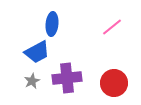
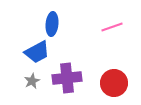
pink line: rotated 20 degrees clockwise
